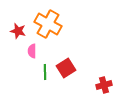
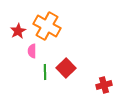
orange cross: moved 1 px left, 2 px down
red star: rotated 28 degrees clockwise
red square: rotated 12 degrees counterclockwise
